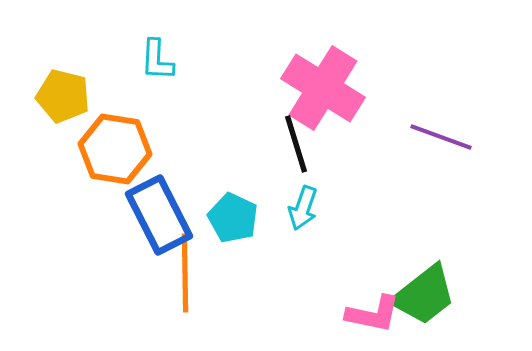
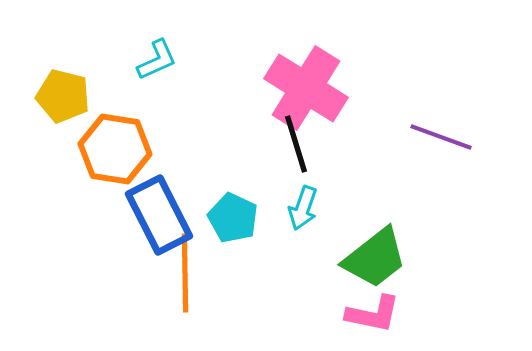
cyan L-shape: rotated 117 degrees counterclockwise
pink cross: moved 17 px left
green trapezoid: moved 49 px left, 37 px up
